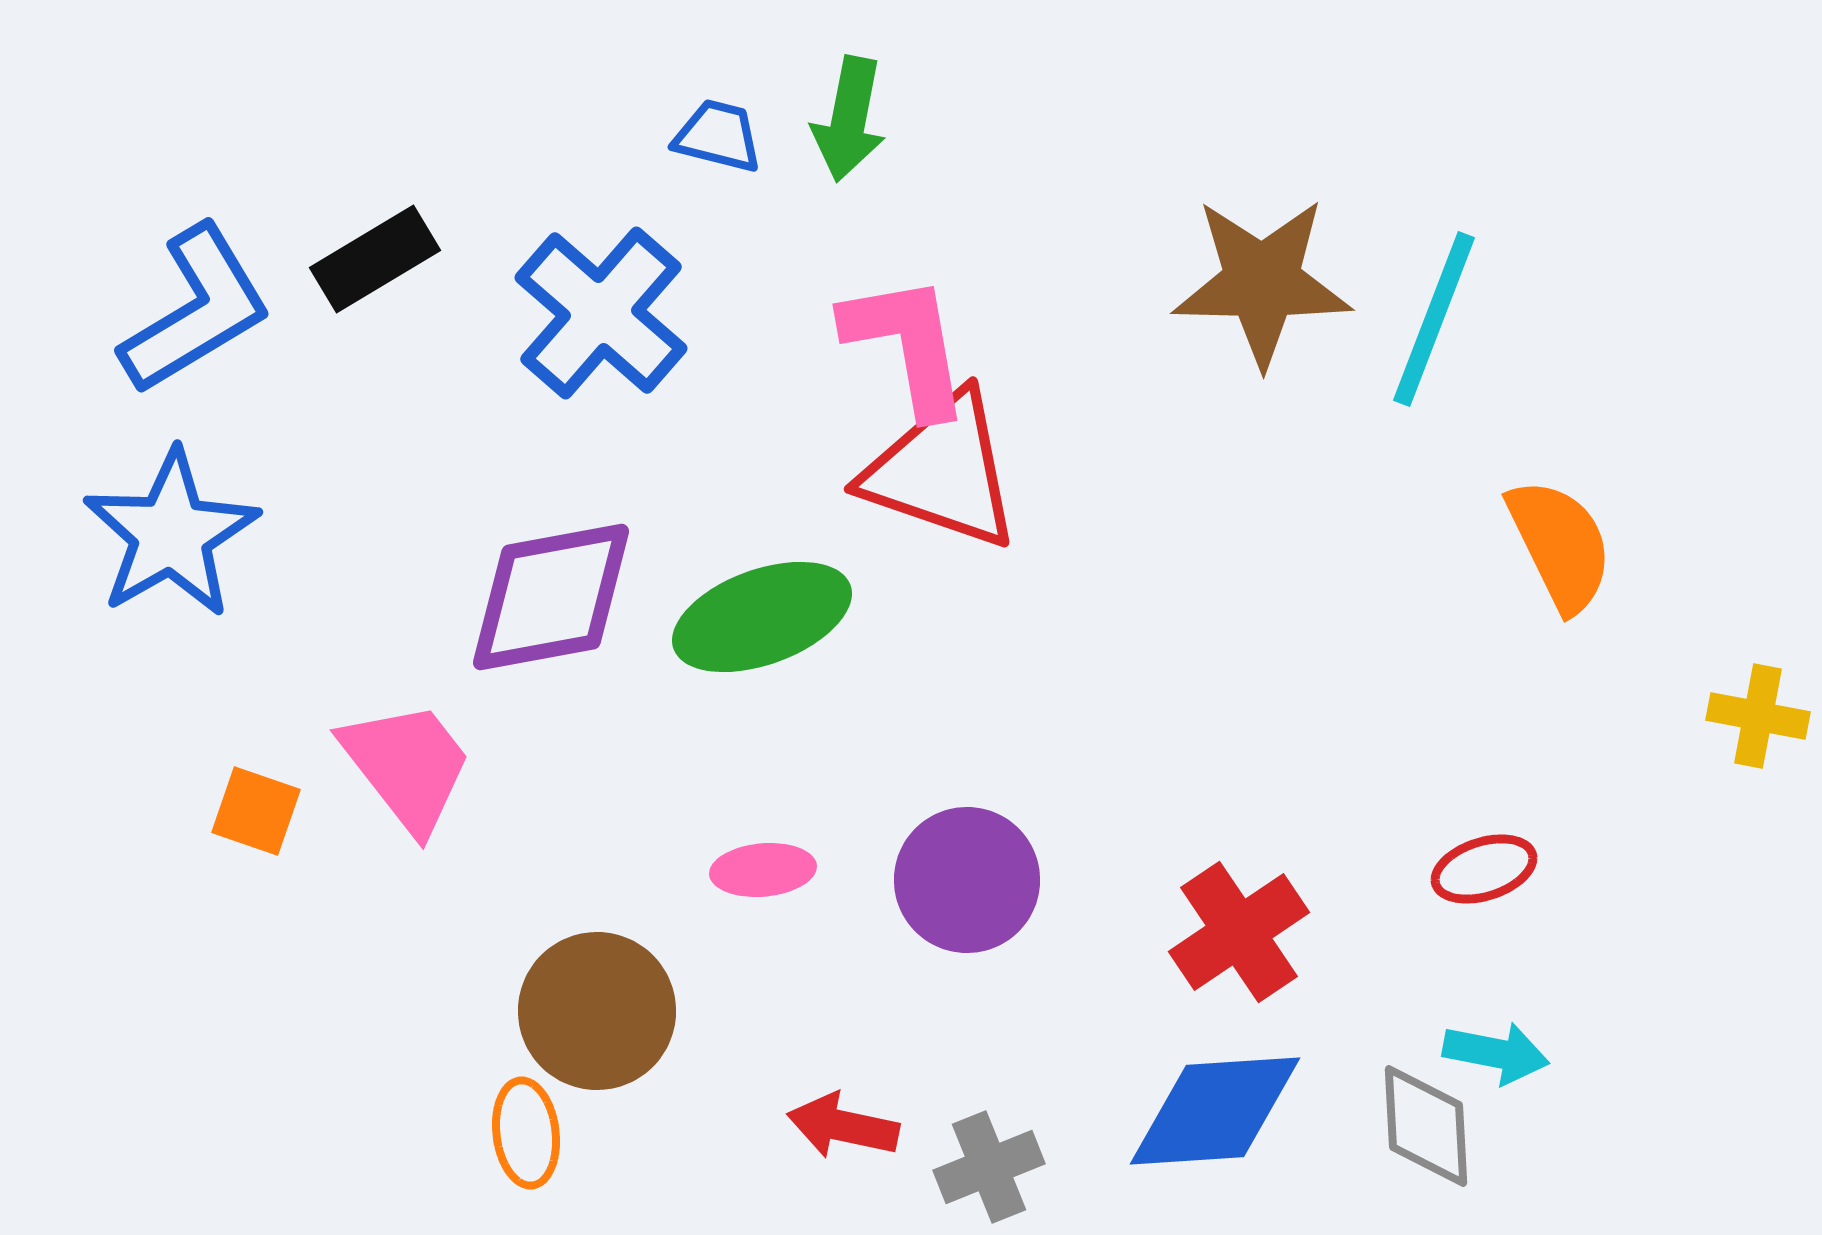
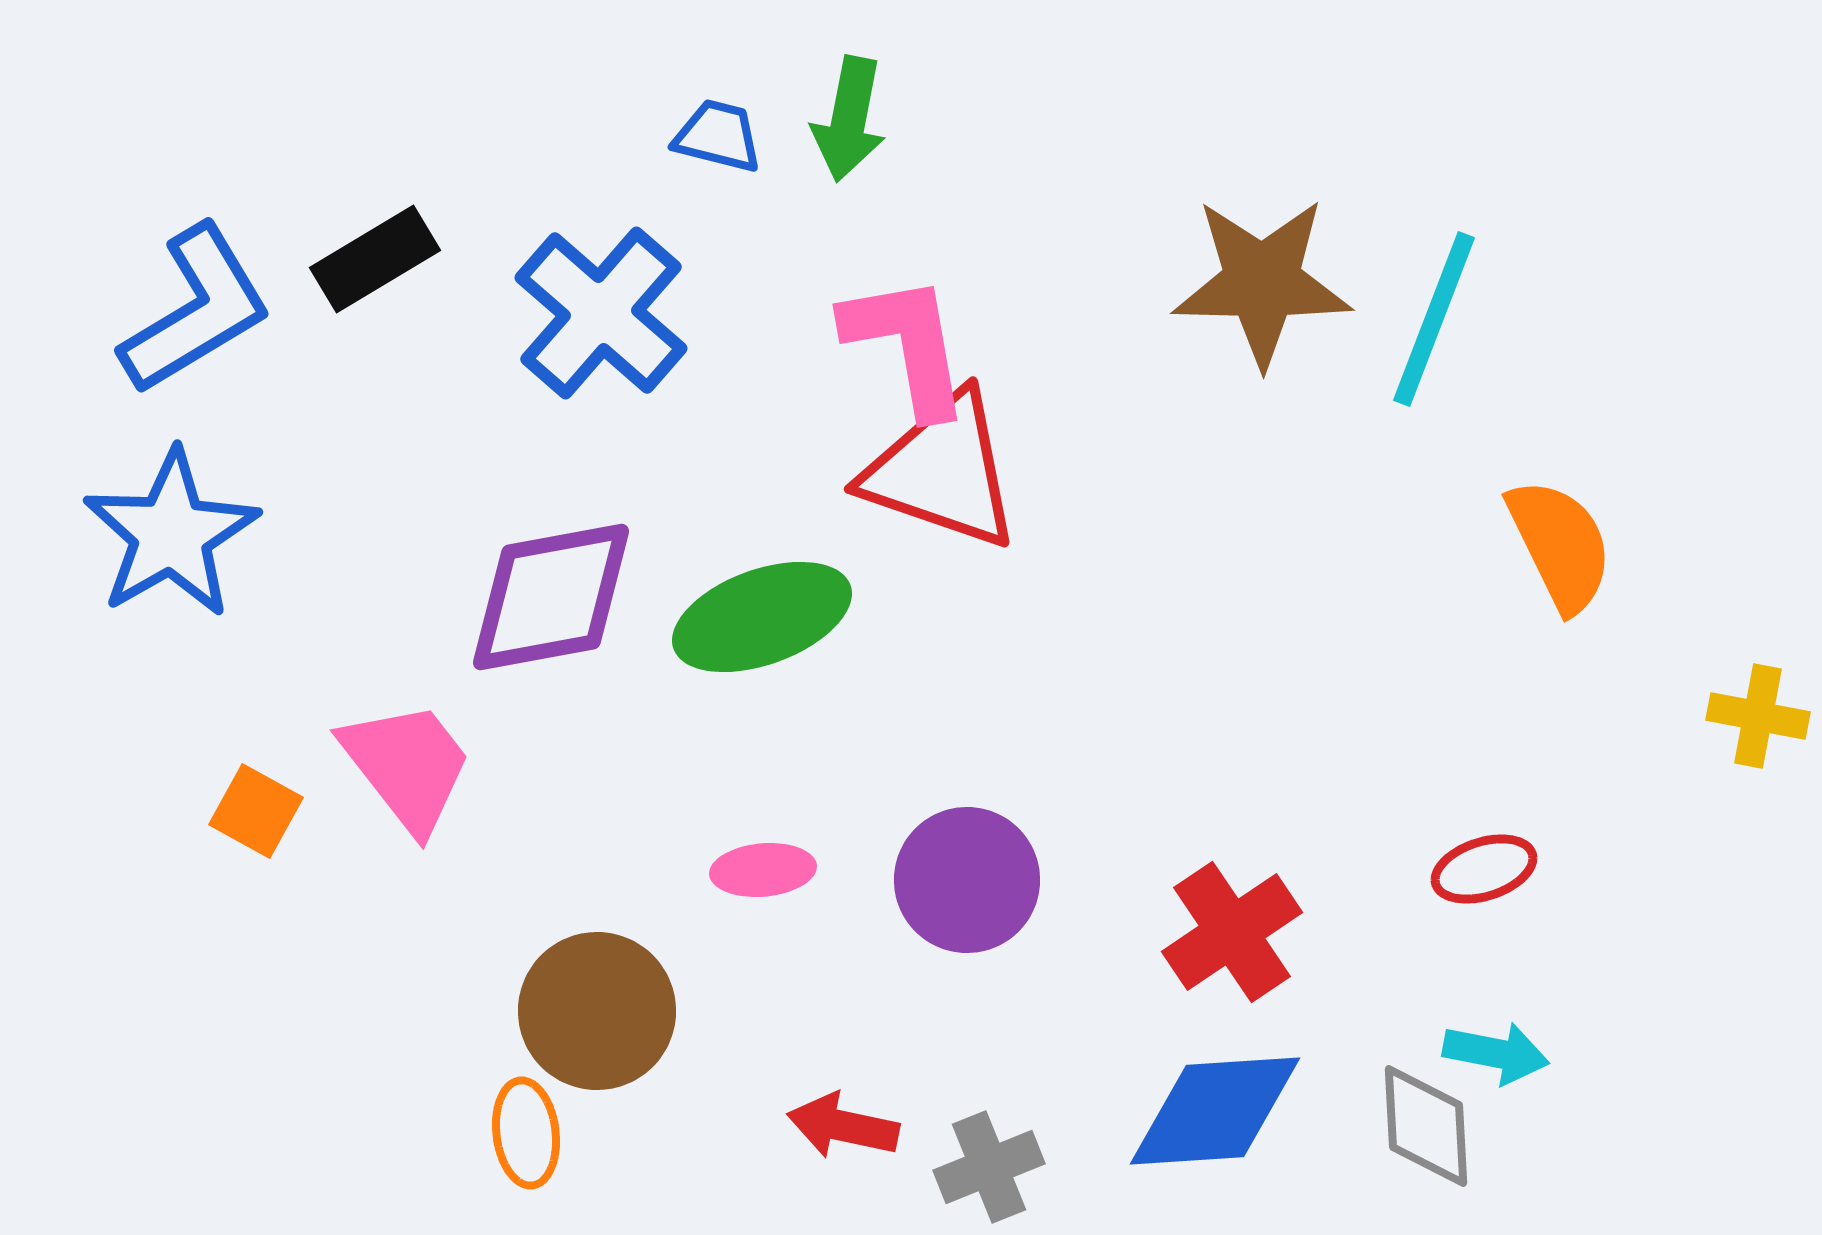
orange square: rotated 10 degrees clockwise
red cross: moved 7 px left
